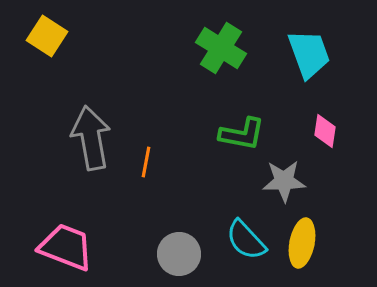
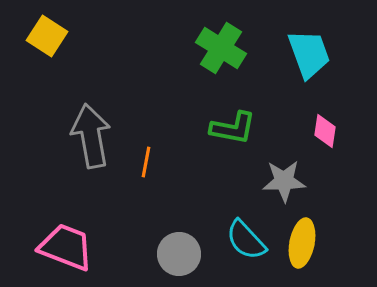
green L-shape: moved 9 px left, 6 px up
gray arrow: moved 2 px up
